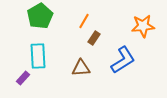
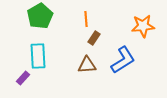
orange line: moved 2 px right, 2 px up; rotated 35 degrees counterclockwise
brown triangle: moved 6 px right, 3 px up
